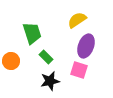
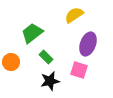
yellow semicircle: moved 3 px left, 5 px up
green trapezoid: rotated 110 degrees counterclockwise
purple ellipse: moved 2 px right, 2 px up
orange circle: moved 1 px down
